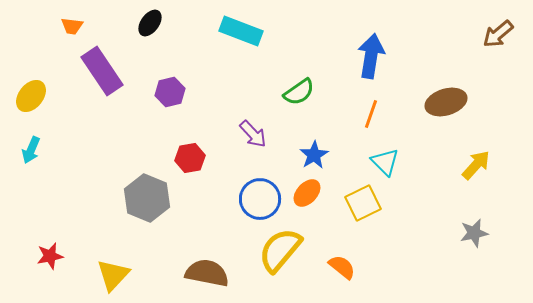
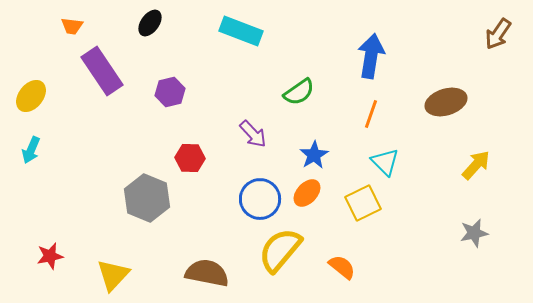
brown arrow: rotated 16 degrees counterclockwise
red hexagon: rotated 12 degrees clockwise
